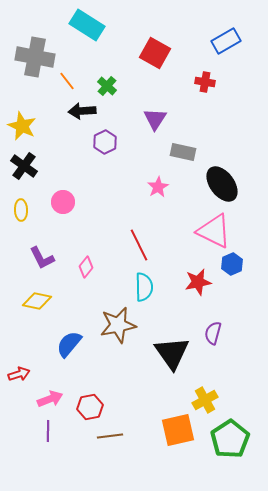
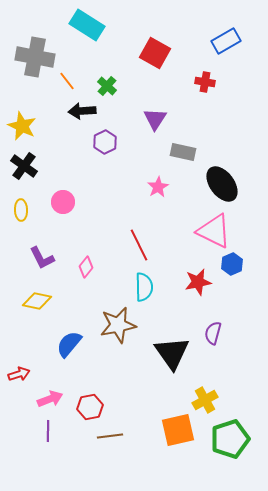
green pentagon: rotated 15 degrees clockwise
